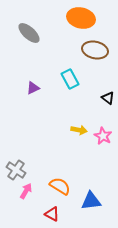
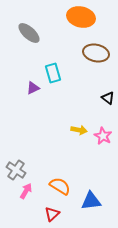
orange ellipse: moved 1 px up
brown ellipse: moved 1 px right, 3 px down
cyan rectangle: moved 17 px left, 6 px up; rotated 12 degrees clockwise
red triangle: rotated 49 degrees clockwise
